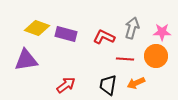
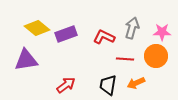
yellow diamond: rotated 20 degrees clockwise
purple rectangle: rotated 35 degrees counterclockwise
